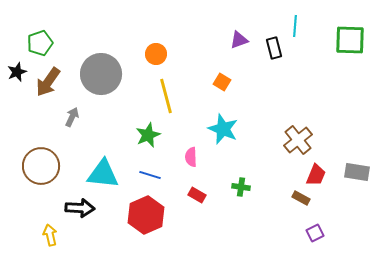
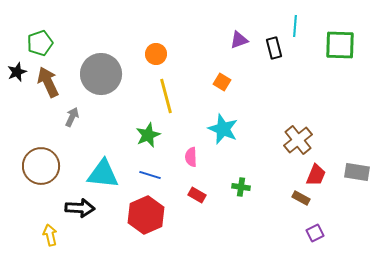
green square: moved 10 px left, 5 px down
brown arrow: rotated 120 degrees clockwise
